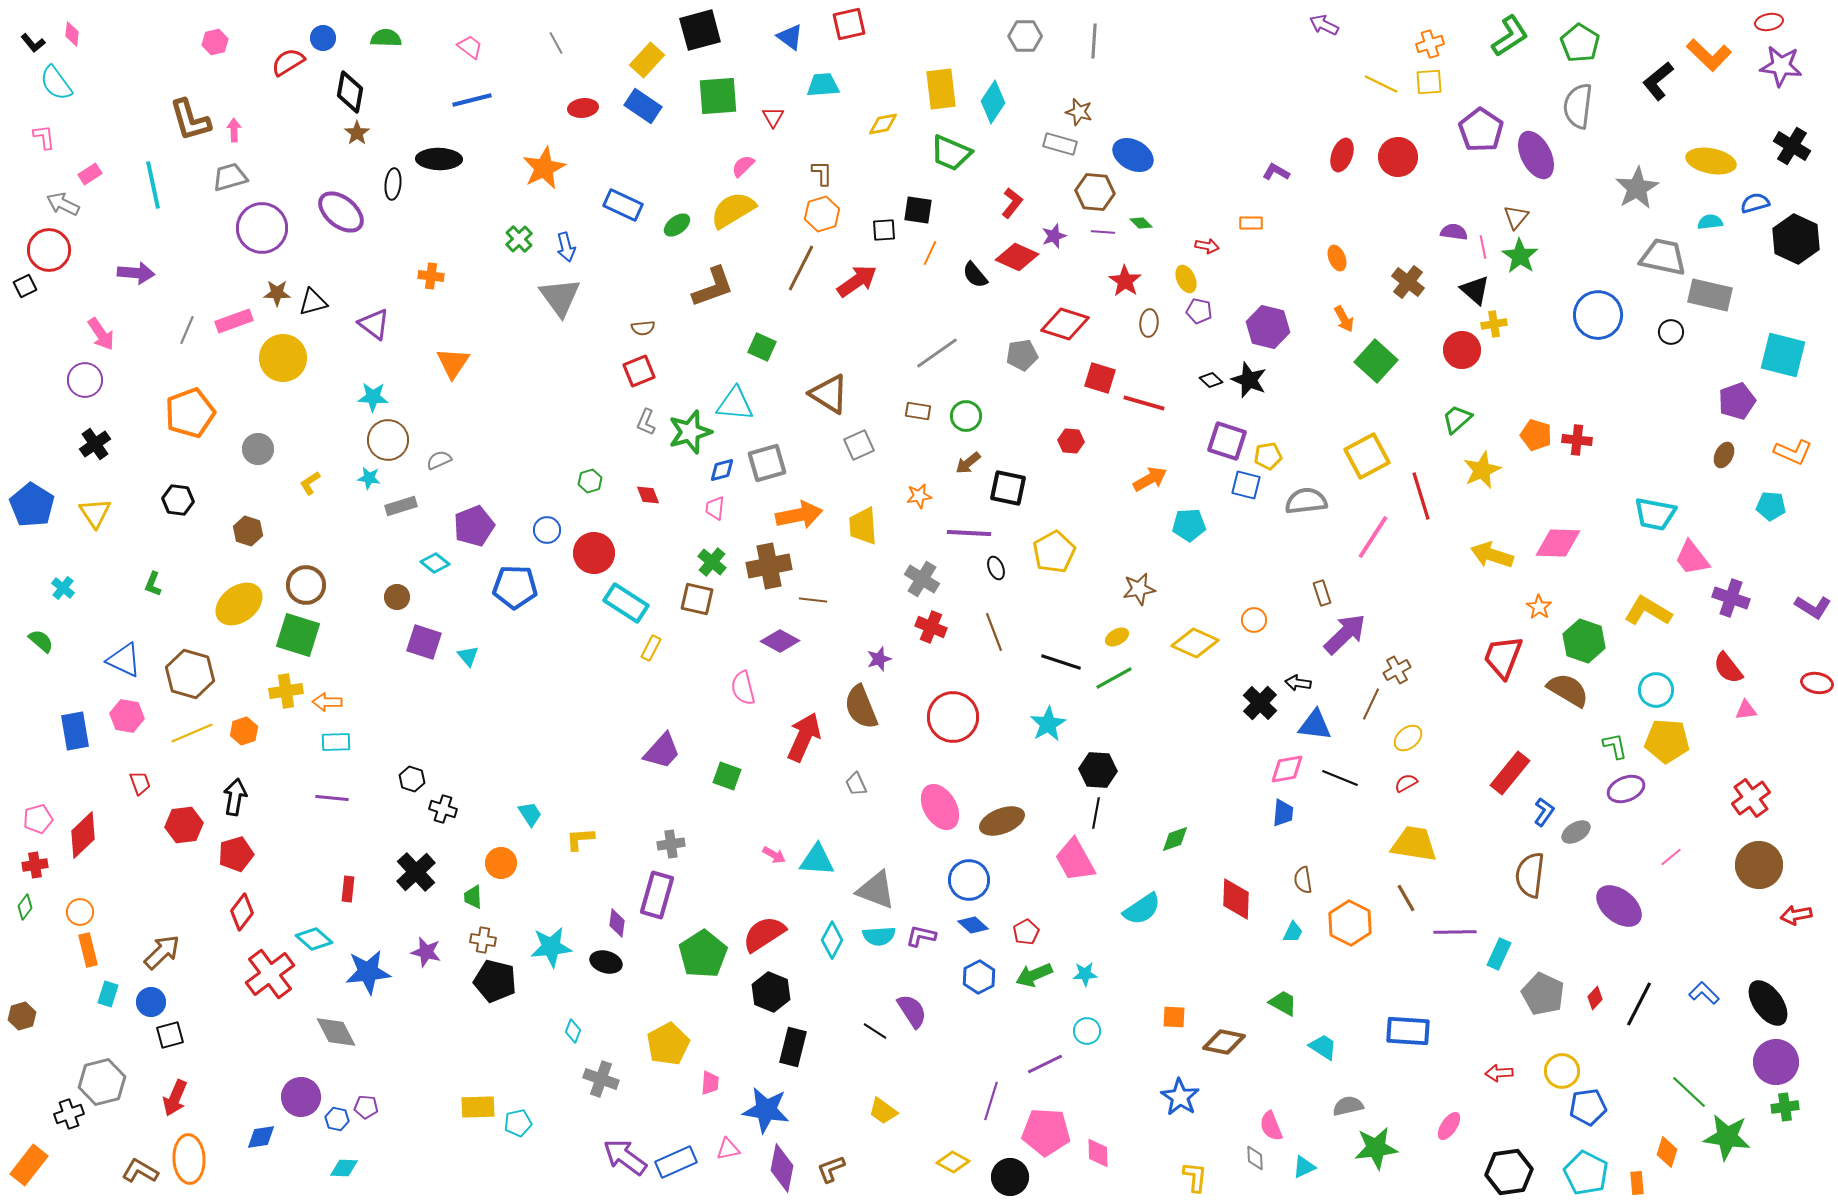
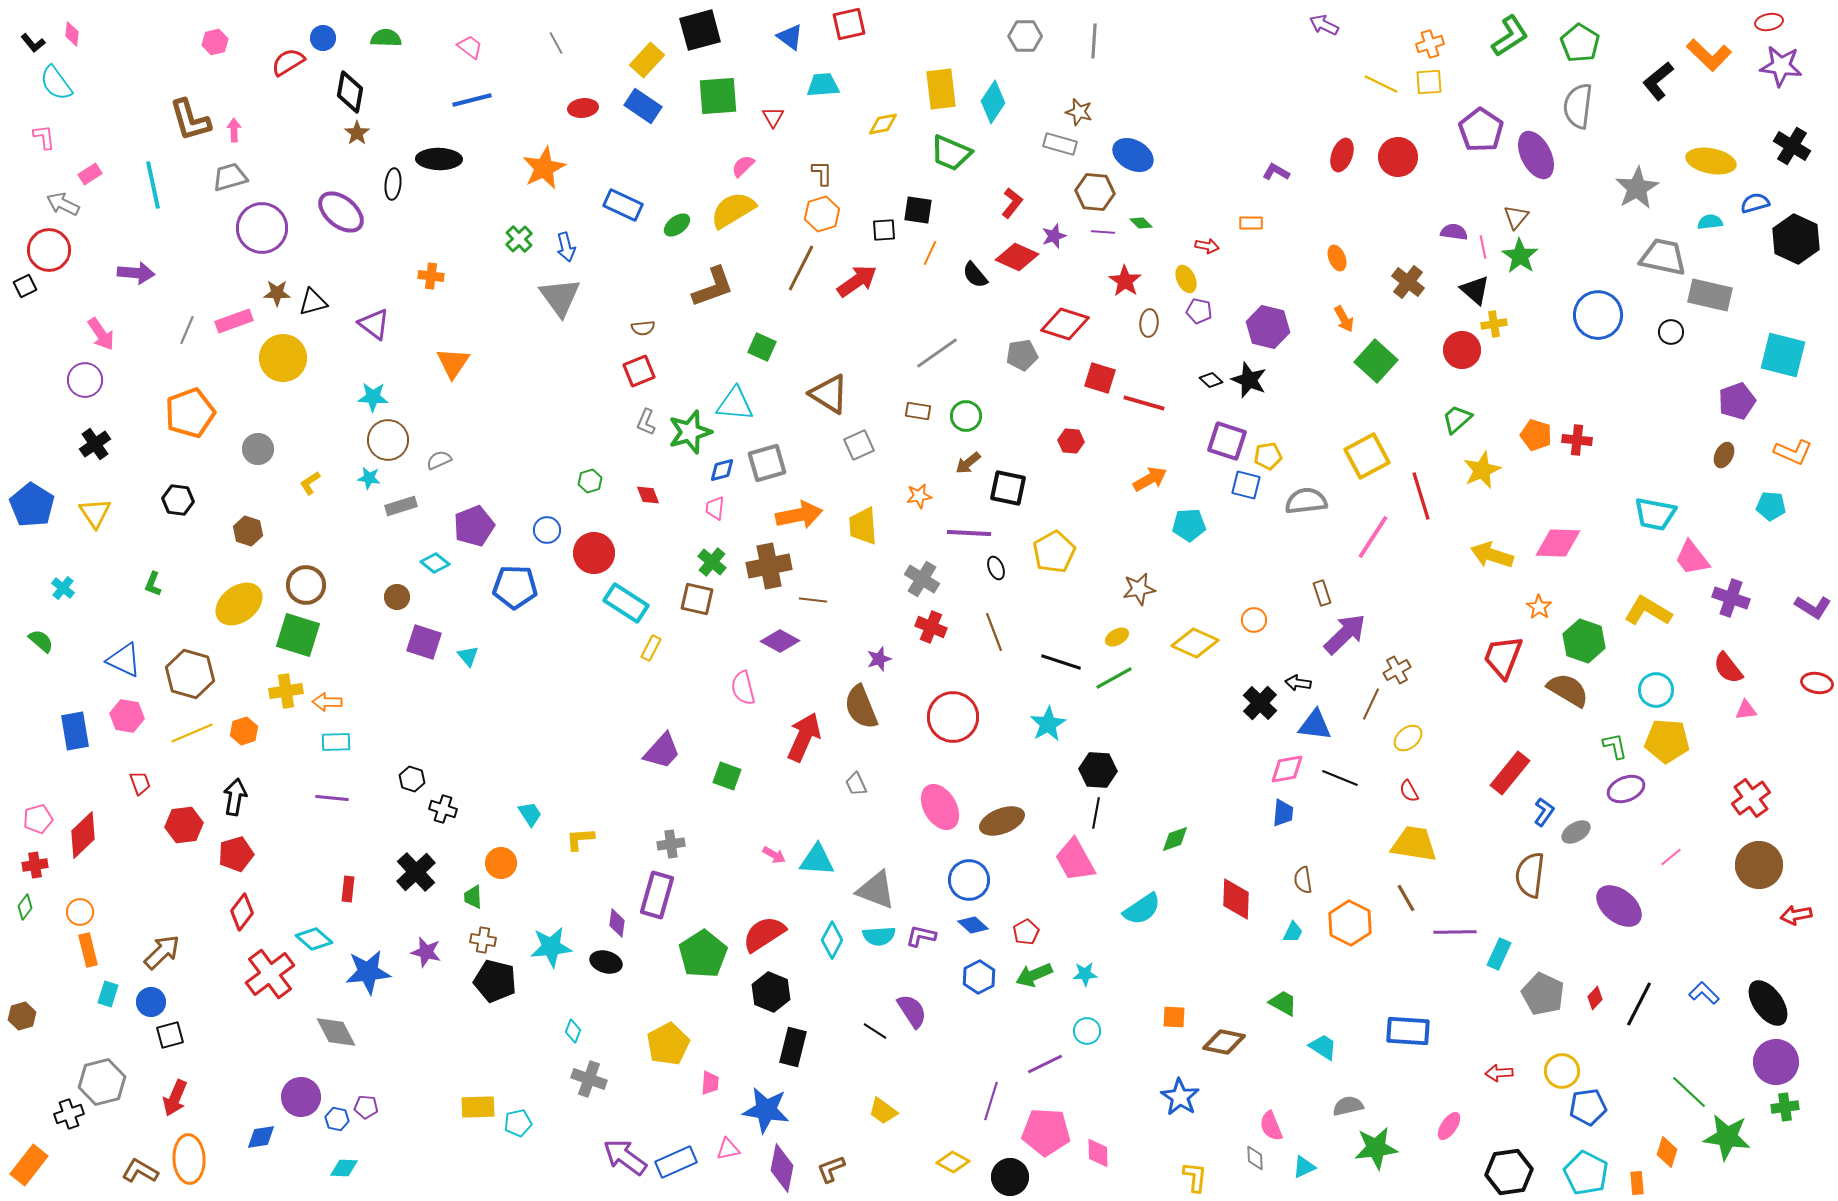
red semicircle at (1406, 783): moved 3 px right, 8 px down; rotated 90 degrees counterclockwise
gray cross at (601, 1079): moved 12 px left
